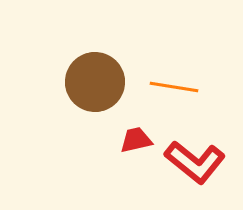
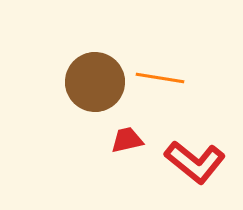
orange line: moved 14 px left, 9 px up
red trapezoid: moved 9 px left
